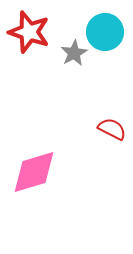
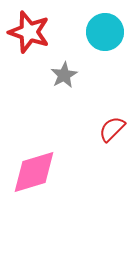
gray star: moved 10 px left, 22 px down
red semicircle: rotated 72 degrees counterclockwise
